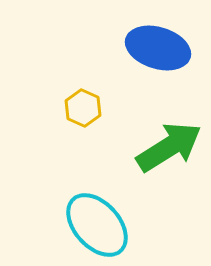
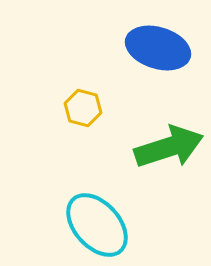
yellow hexagon: rotated 9 degrees counterclockwise
green arrow: rotated 14 degrees clockwise
